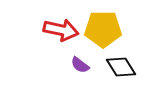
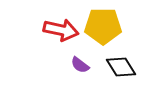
yellow pentagon: moved 3 px up
